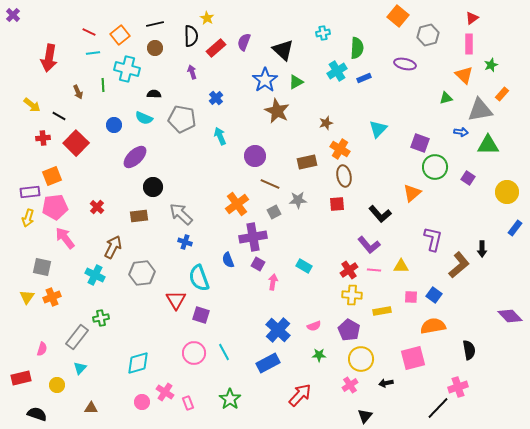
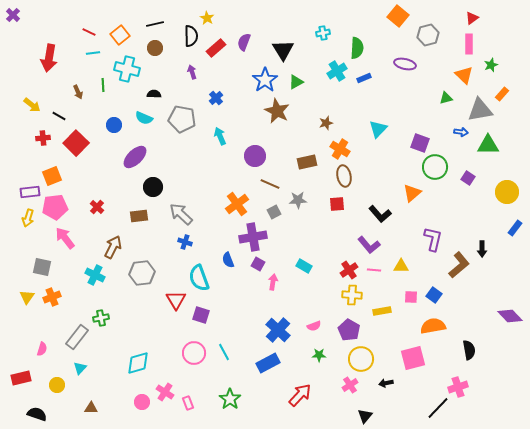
black triangle at (283, 50): rotated 15 degrees clockwise
